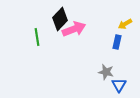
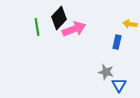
black diamond: moved 1 px left, 1 px up
yellow arrow: moved 5 px right; rotated 40 degrees clockwise
green line: moved 10 px up
